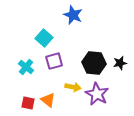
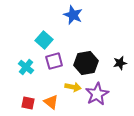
cyan square: moved 2 px down
black hexagon: moved 8 px left; rotated 15 degrees counterclockwise
purple star: rotated 15 degrees clockwise
orange triangle: moved 3 px right, 2 px down
